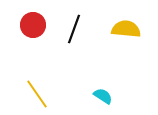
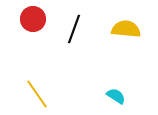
red circle: moved 6 px up
cyan semicircle: moved 13 px right
